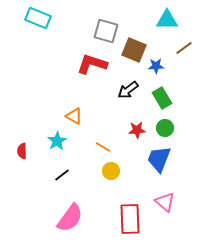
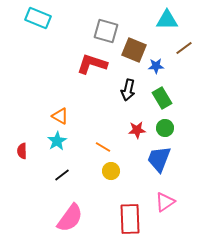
black arrow: rotated 40 degrees counterclockwise
orange triangle: moved 14 px left
pink triangle: rotated 45 degrees clockwise
